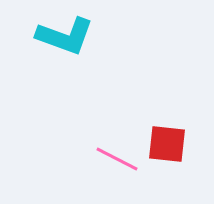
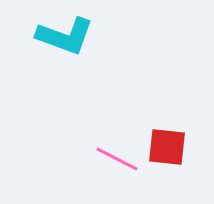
red square: moved 3 px down
